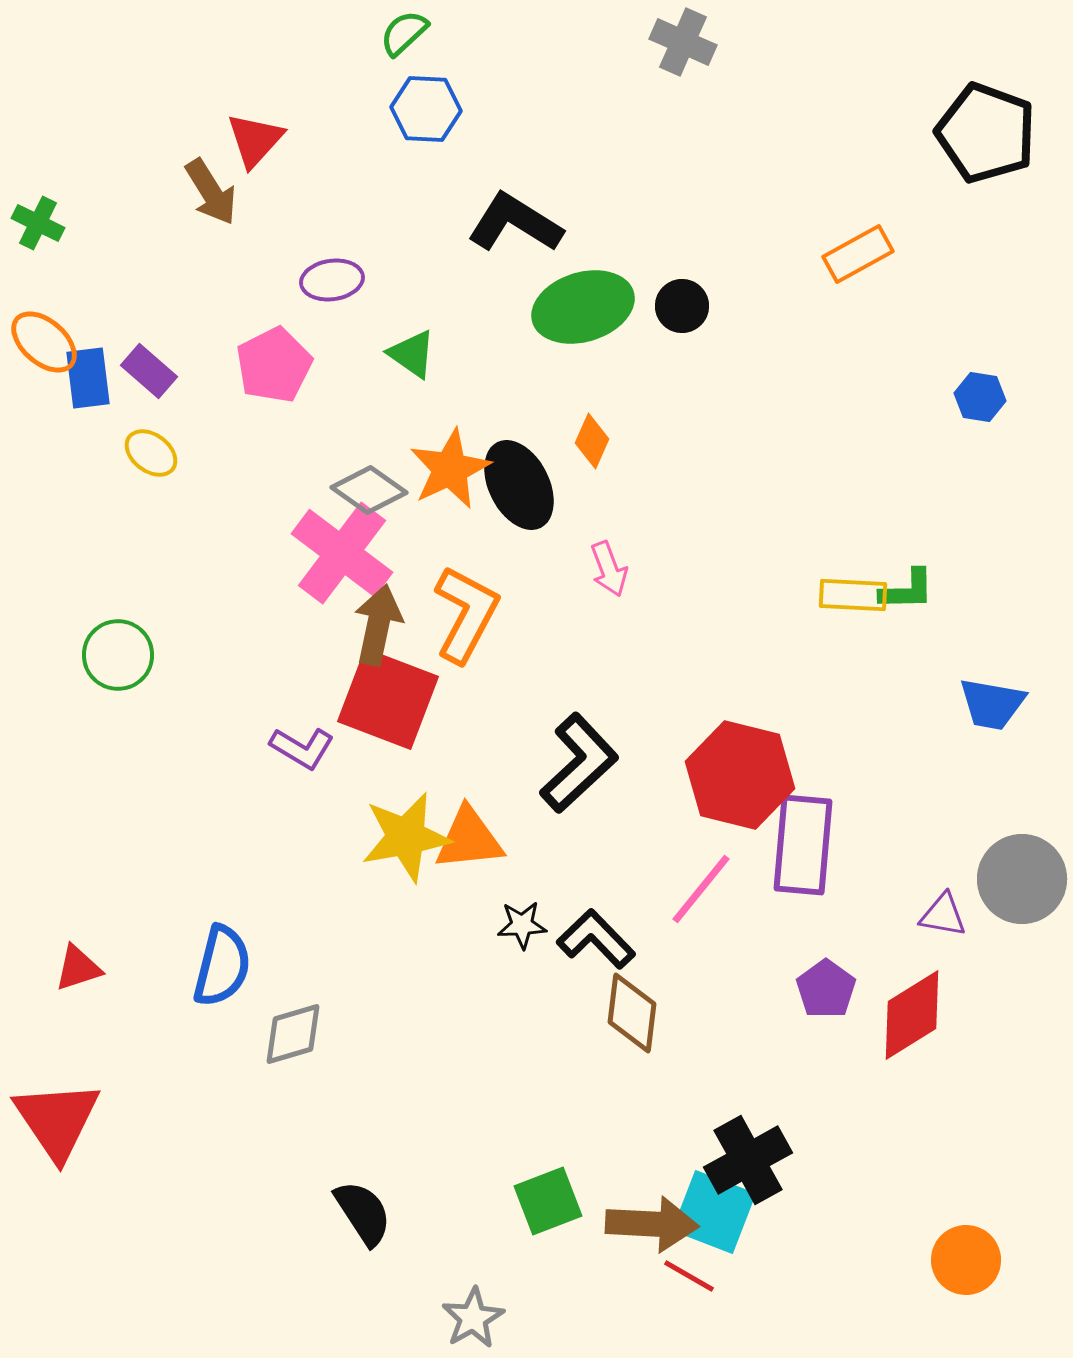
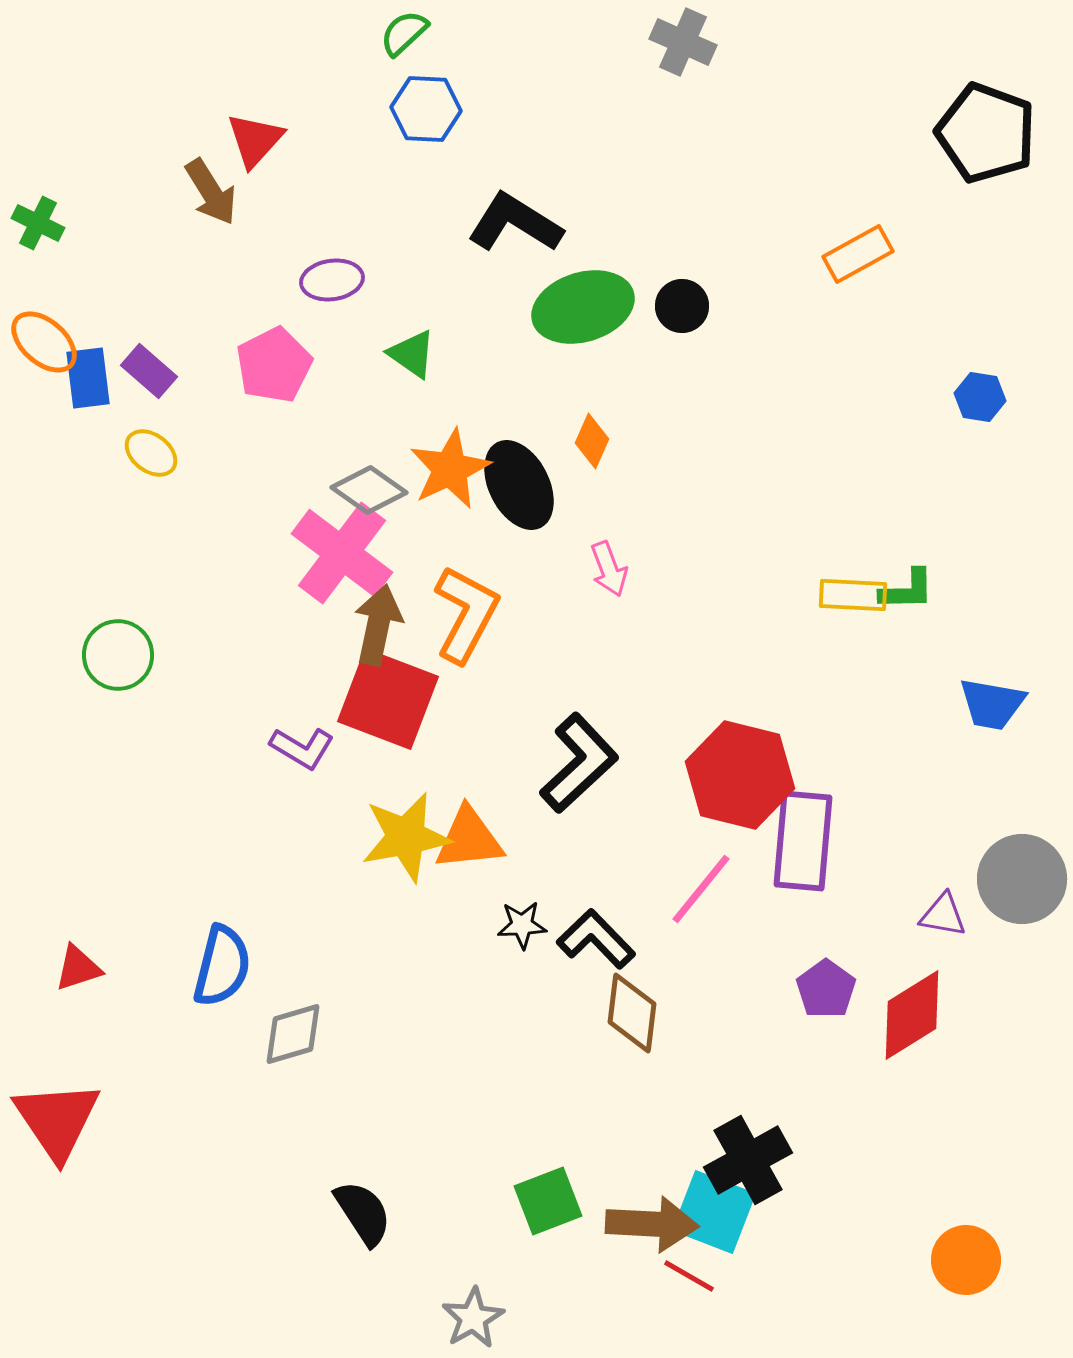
purple rectangle at (803, 845): moved 4 px up
